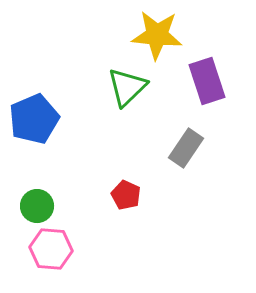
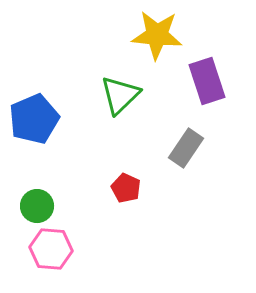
green triangle: moved 7 px left, 8 px down
red pentagon: moved 7 px up
